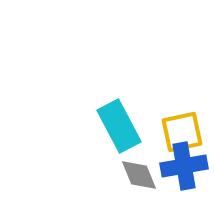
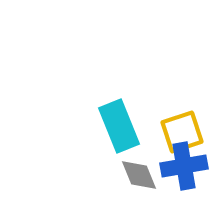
cyan rectangle: rotated 6 degrees clockwise
yellow square: rotated 6 degrees counterclockwise
